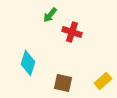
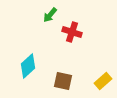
cyan diamond: moved 3 px down; rotated 30 degrees clockwise
brown square: moved 2 px up
